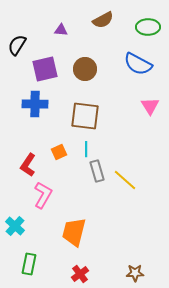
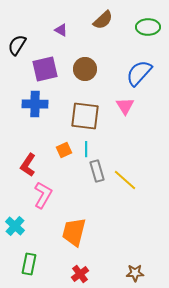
brown semicircle: rotated 15 degrees counterclockwise
purple triangle: rotated 24 degrees clockwise
blue semicircle: moved 1 px right, 9 px down; rotated 104 degrees clockwise
pink triangle: moved 25 px left
orange square: moved 5 px right, 2 px up
